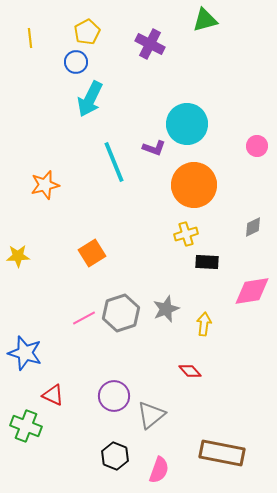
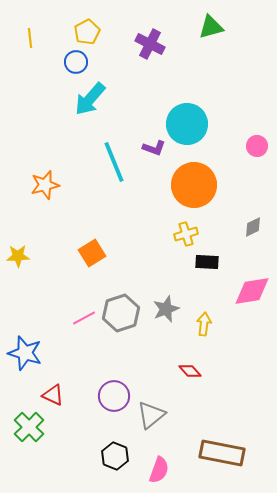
green triangle: moved 6 px right, 7 px down
cyan arrow: rotated 15 degrees clockwise
green cross: moved 3 px right, 1 px down; rotated 24 degrees clockwise
